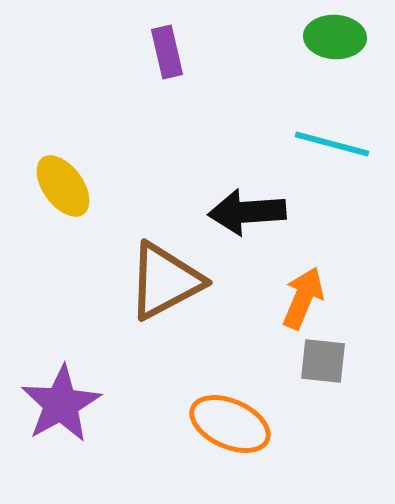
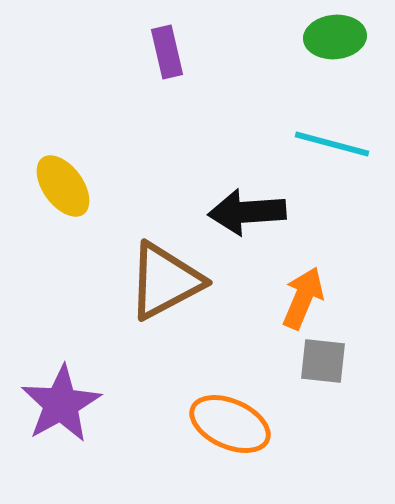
green ellipse: rotated 8 degrees counterclockwise
